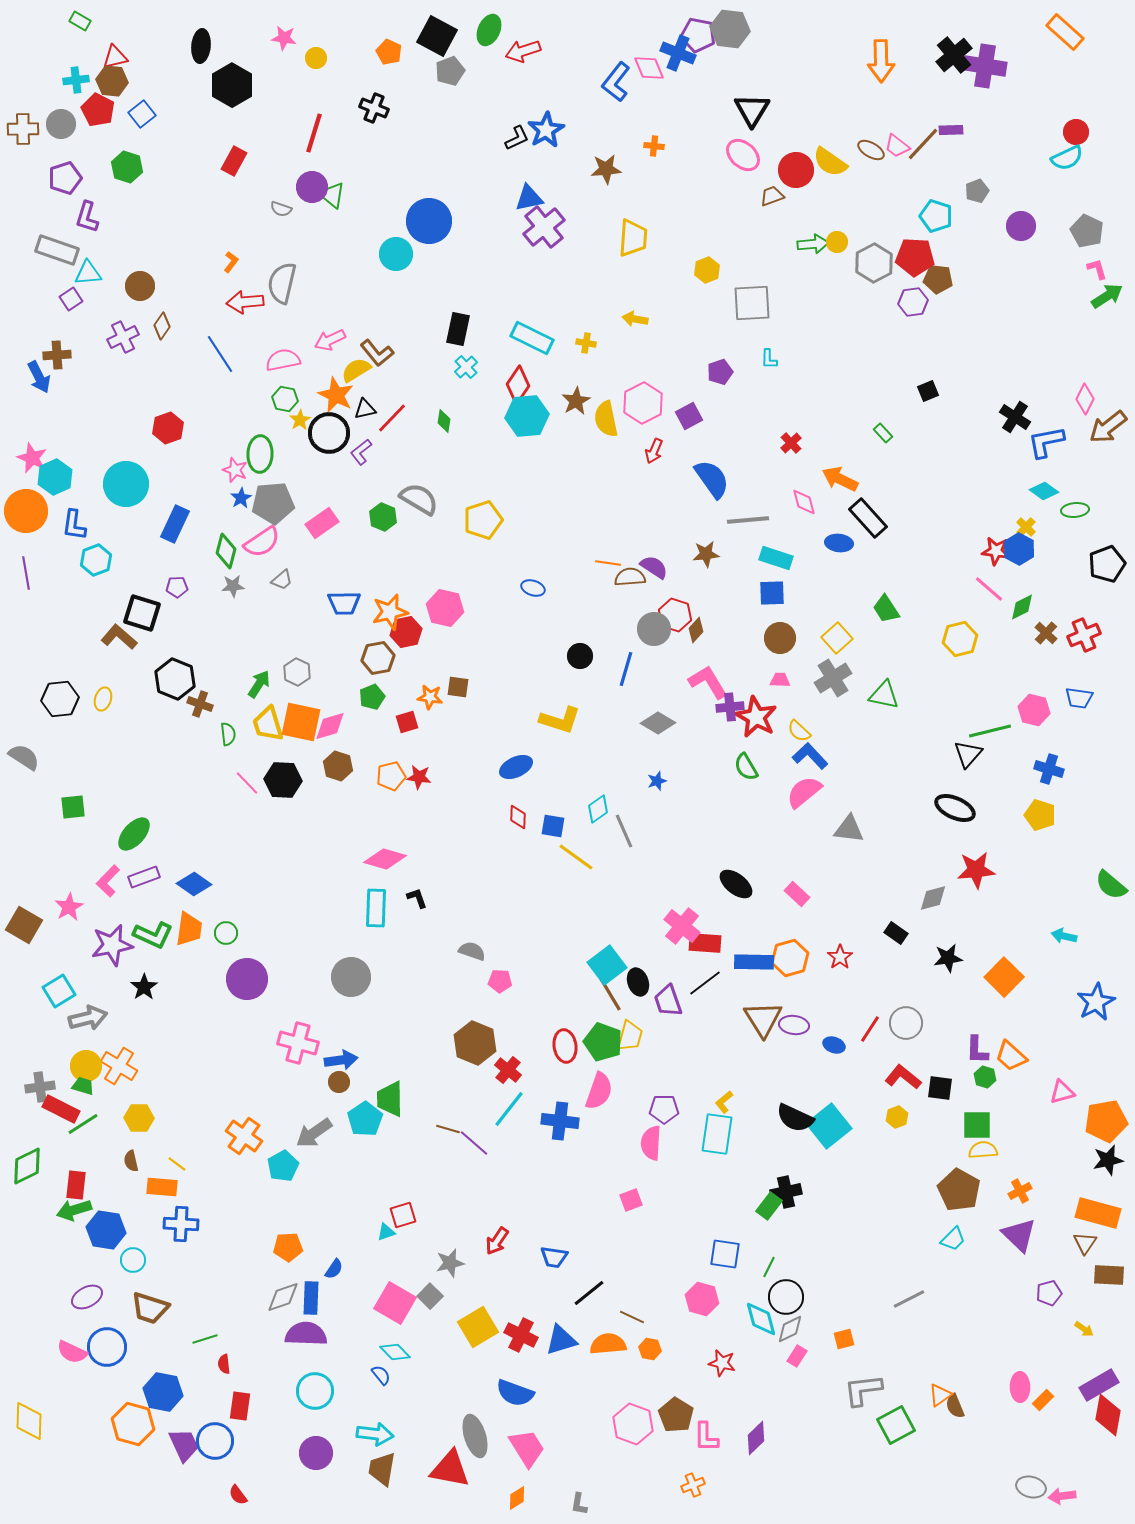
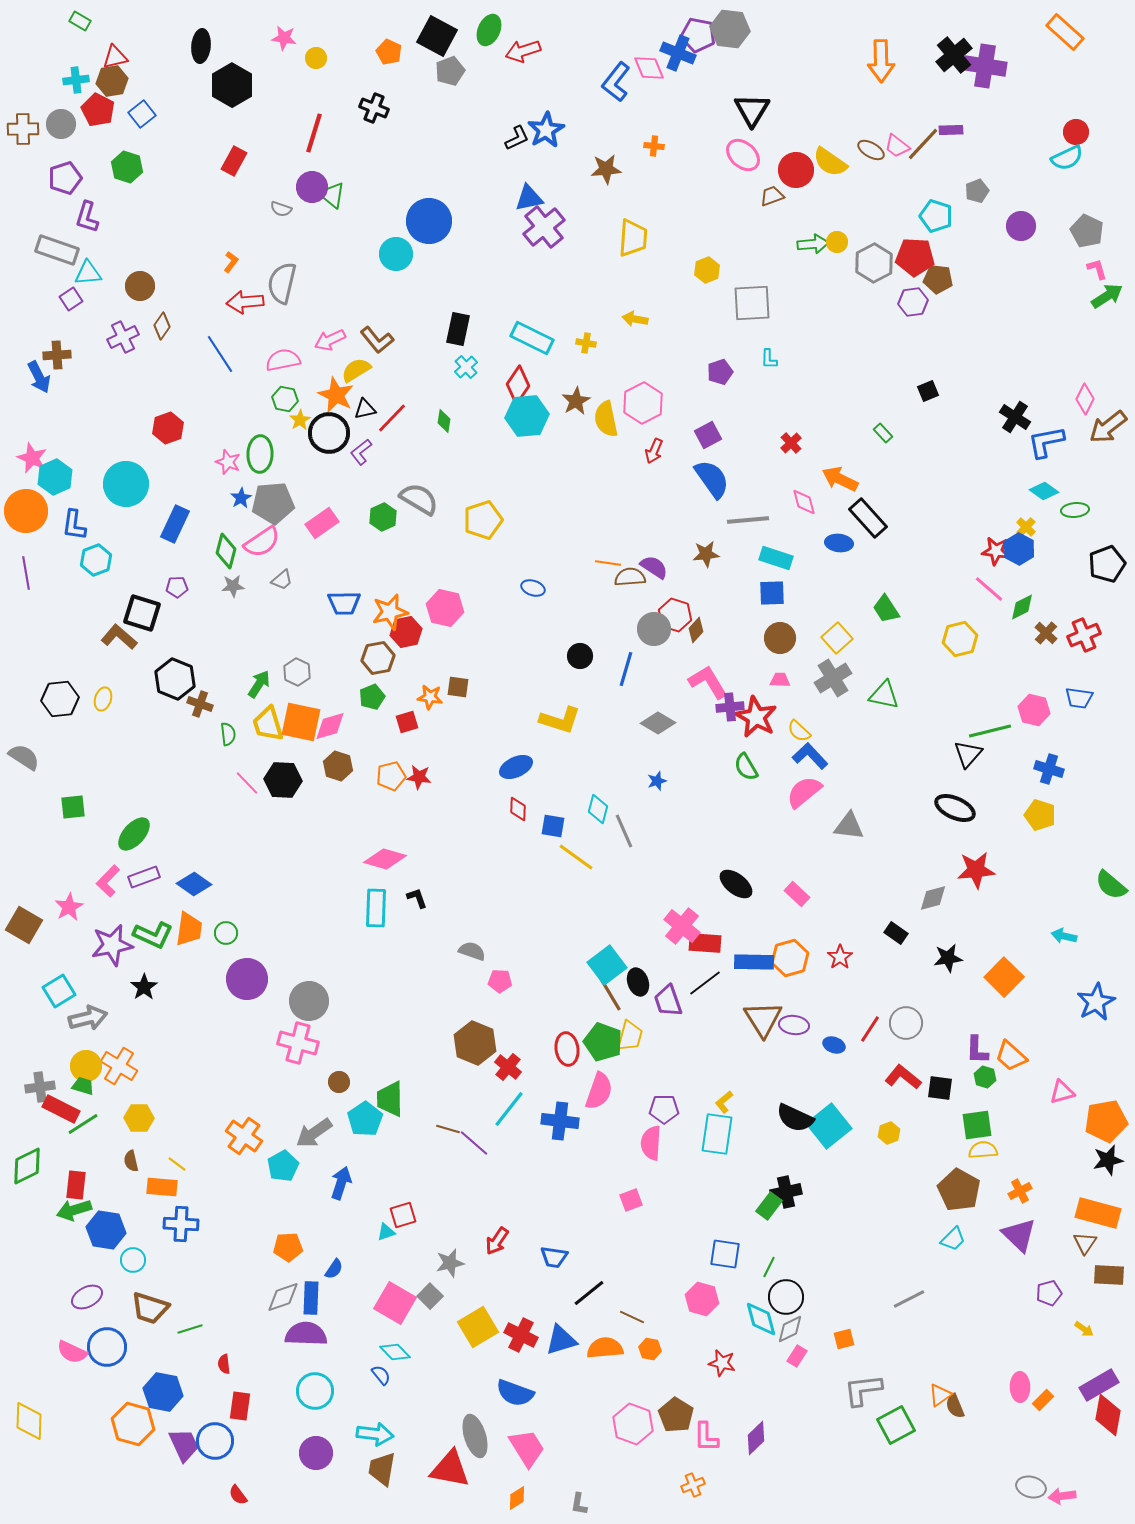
brown hexagon at (112, 81): rotated 16 degrees counterclockwise
brown L-shape at (377, 353): moved 13 px up
purple square at (689, 416): moved 19 px right, 19 px down
pink star at (235, 470): moved 7 px left, 8 px up
green hexagon at (383, 517): rotated 12 degrees clockwise
cyan diamond at (598, 809): rotated 40 degrees counterclockwise
red diamond at (518, 817): moved 8 px up
gray triangle at (849, 829): moved 3 px up
gray circle at (351, 977): moved 42 px left, 24 px down
red ellipse at (565, 1046): moved 2 px right, 3 px down
blue arrow at (341, 1060): moved 123 px down; rotated 64 degrees counterclockwise
red cross at (508, 1070): moved 3 px up
yellow hexagon at (897, 1117): moved 8 px left, 16 px down
green square at (977, 1125): rotated 8 degrees counterclockwise
green line at (205, 1339): moved 15 px left, 10 px up
orange semicircle at (608, 1344): moved 3 px left, 4 px down
